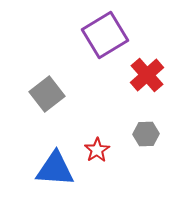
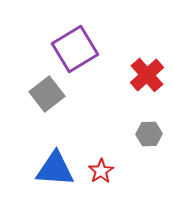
purple square: moved 30 px left, 14 px down
gray hexagon: moved 3 px right
red star: moved 4 px right, 21 px down
